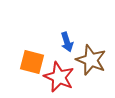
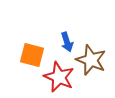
orange square: moved 7 px up
